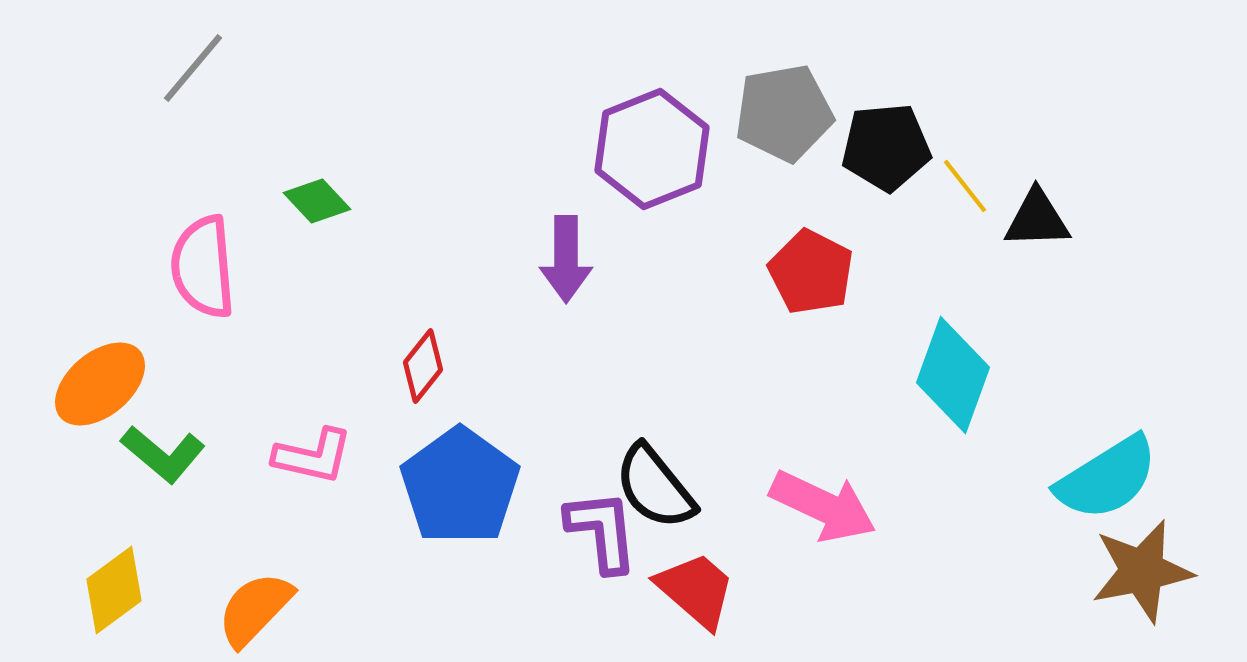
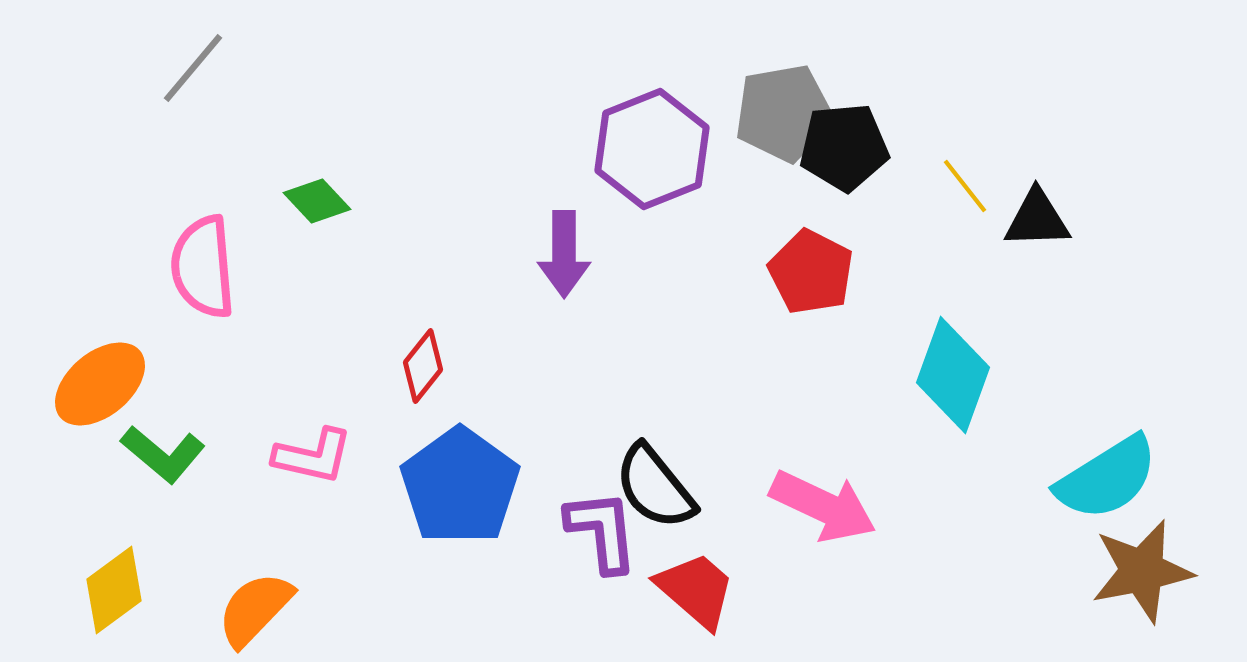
black pentagon: moved 42 px left
purple arrow: moved 2 px left, 5 px up
